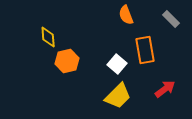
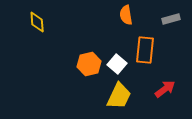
orange semicircle: rotated 12 degrees clockwise
gray rectangle: rotated 60 degrees counterclockwise
yellow diamond: moved 11 px left, 15 px up
orange rectangle: rotated 16 degrees clockwise
orange hexagon: moved 22 px right, 3 px down
yellow trapezoid: moved 1 px right; rotated 20 degrees counterclockwise
